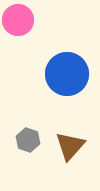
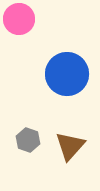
pink circle: moved 1 px right, 1 px up
